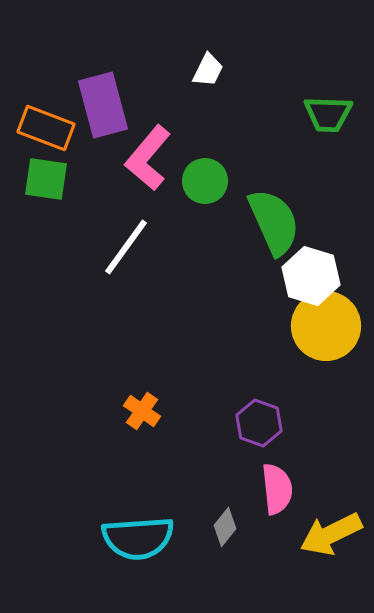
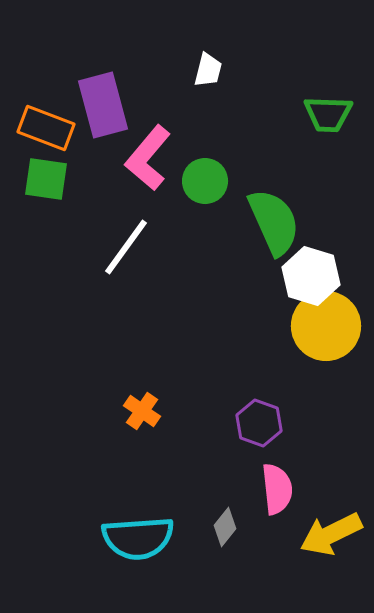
white trapezoid: rotated 12 degrees counterclockwise
